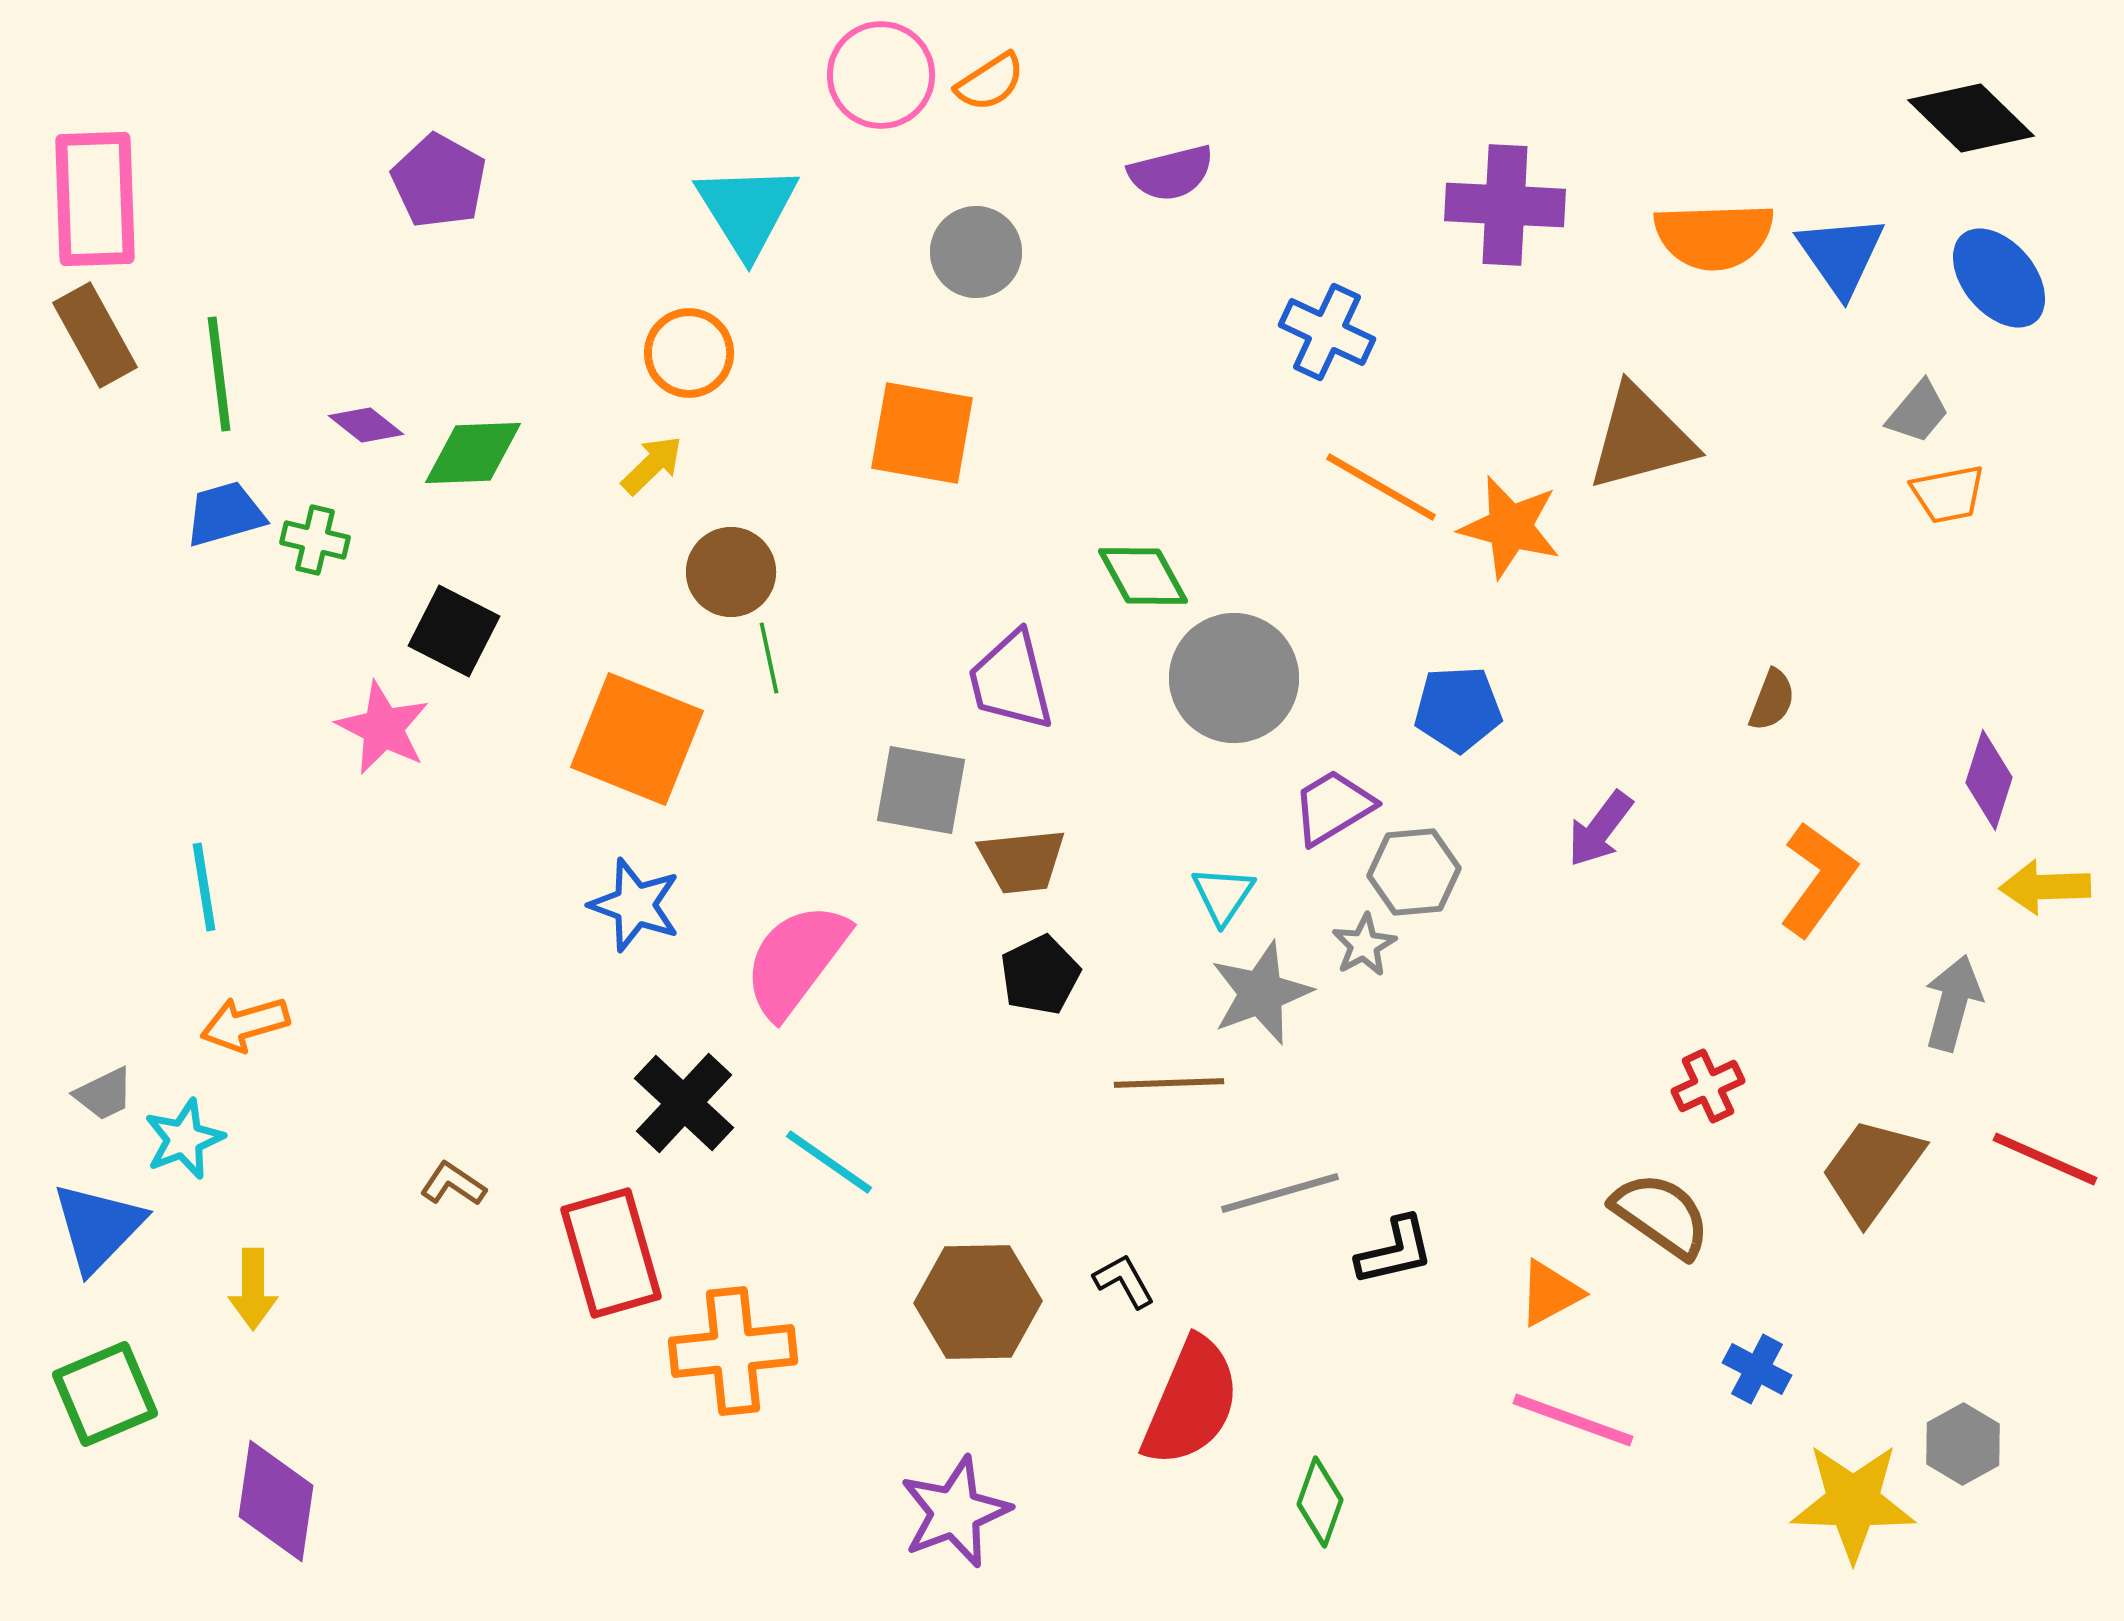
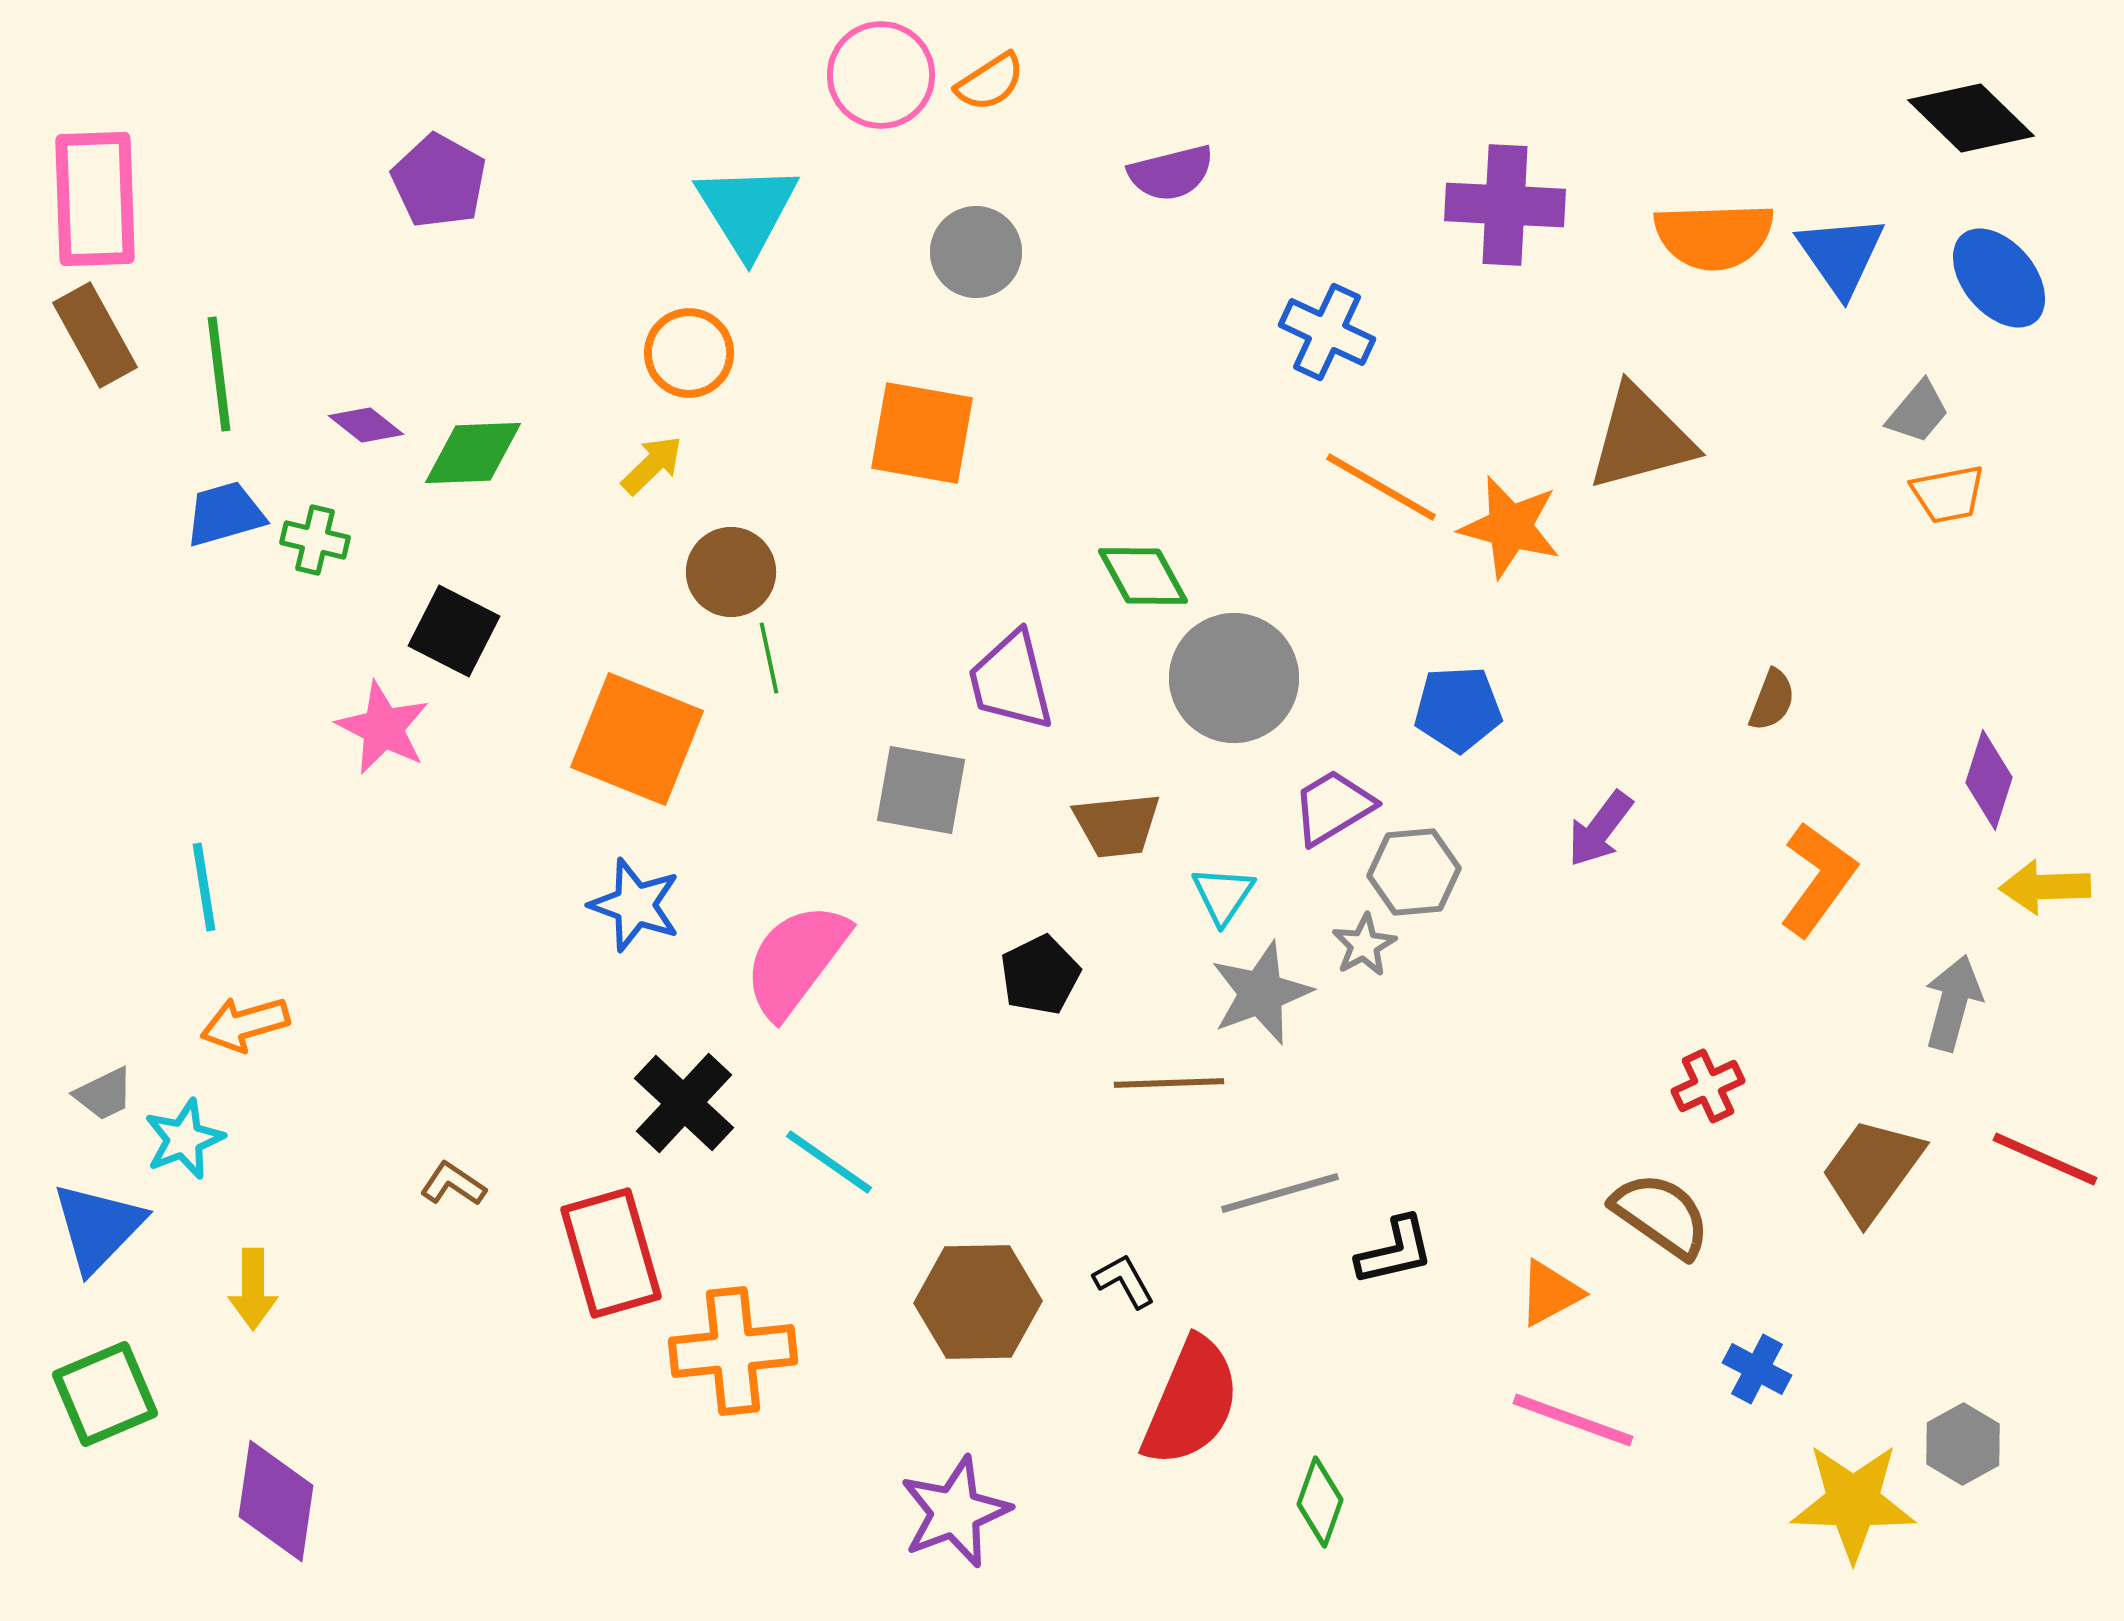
brown trapezoid at (1022, 861): moved 95 px right, 36 px up
